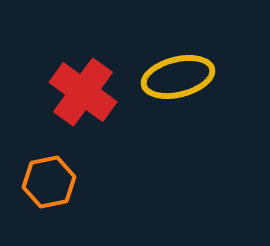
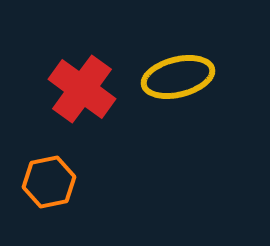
red cross: moved 1 px left, 3 px up
